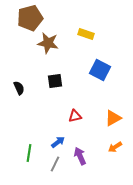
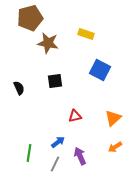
orange triangle: rotated 12 degrees counterclockwise
